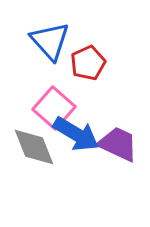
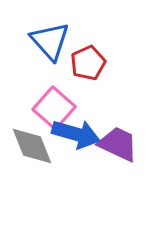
blue arrow: rotated 15 degrees counterclockwise
gray diamond: moved 2 px left, 1 px up
